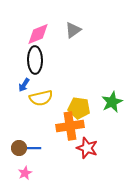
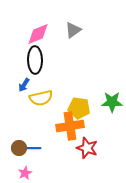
green star: rotated 25 degrees clockwise
